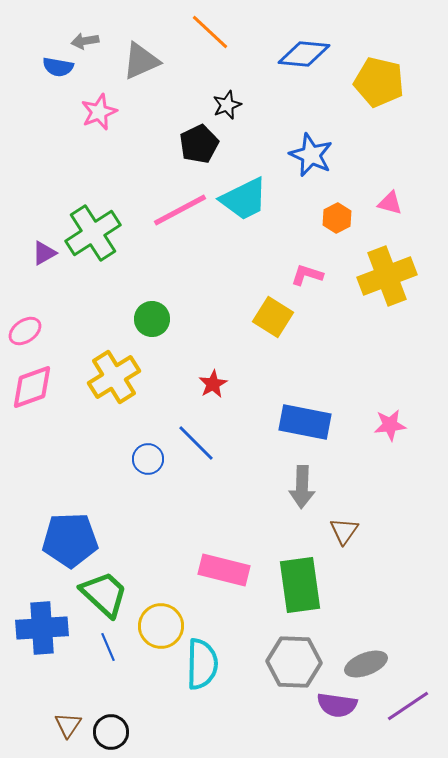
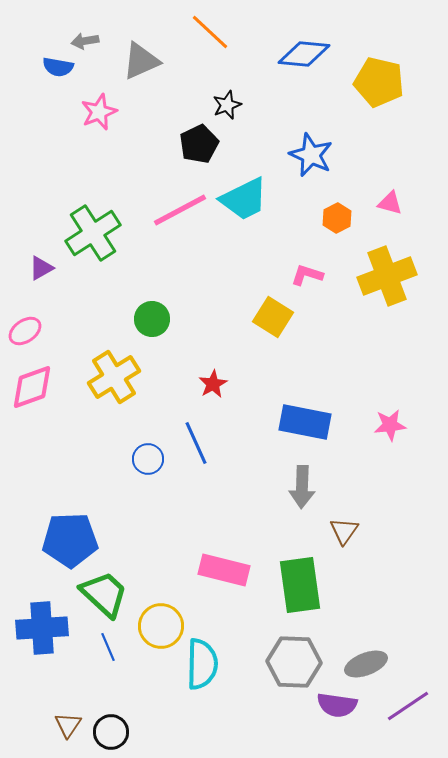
purple triangle at (44, 253): moved 3 px left, 15 px down
blue line at (196, 443): rotated 21 degrees clockwise
